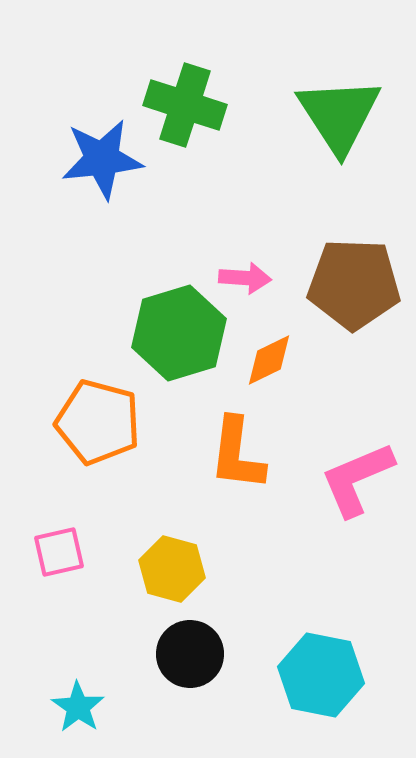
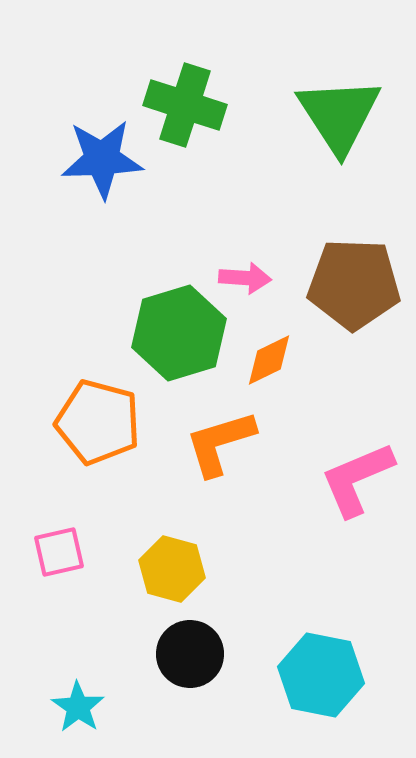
blue star: rotated 4 degrees clockwise
orange L-shape: moved 17 px left, 11 px up; rotated 66 degrees clockwise
